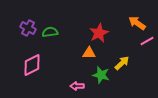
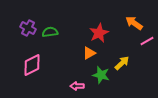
orange arrow: moved 3 px left
orange triangle: rotated 32 degrees counterclockwise
